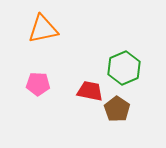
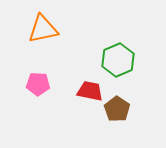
green hexagon: moved 6 px left, 8 px up
